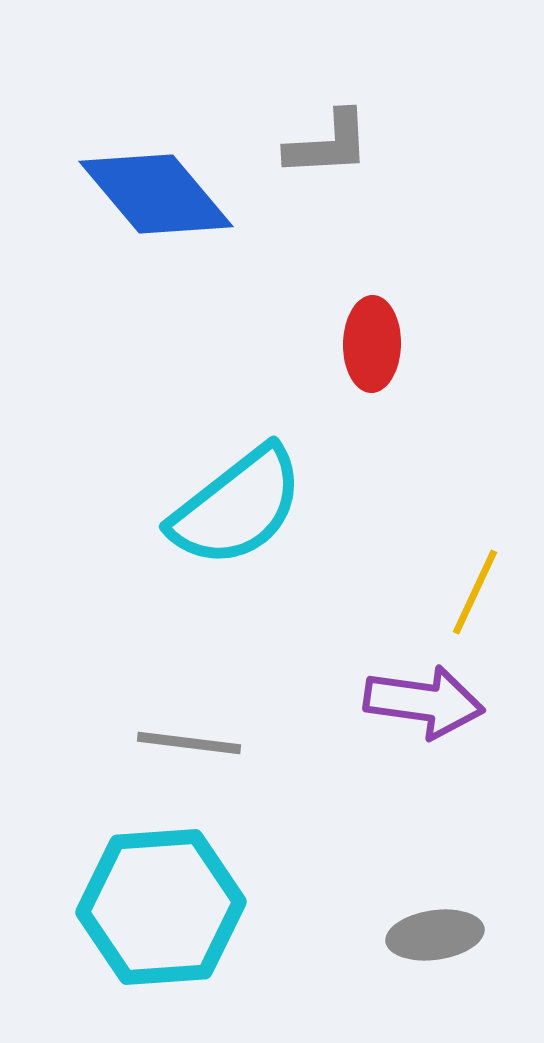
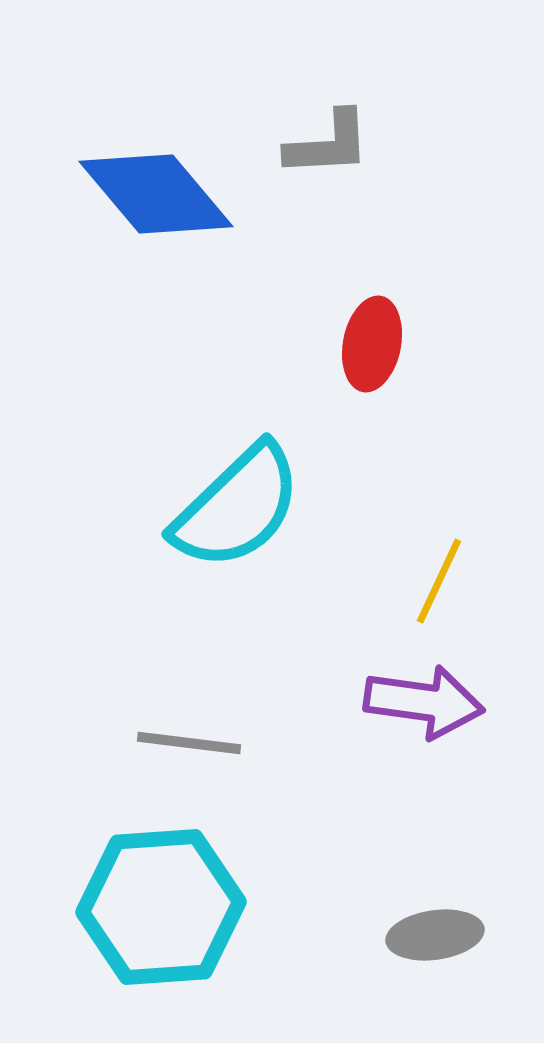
red ellipse: rotated 10 degrees clockwise
cyan semicircle: rotated 6 degrees counterclockwise
yellow line: moved 36 px left, 11 px up
